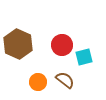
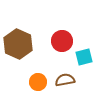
red circle: moved 4 px up
brown semicircle: rotated 48 degrees counterclockwise
